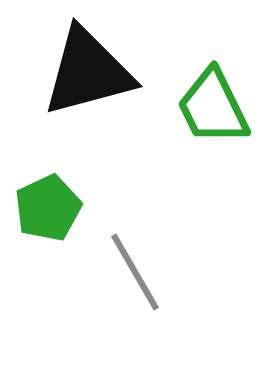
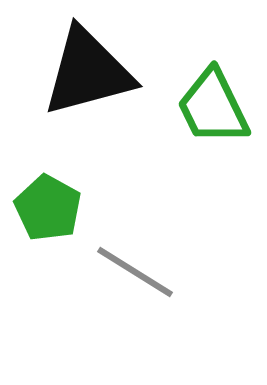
green pentagon: rotated 18 degrees counterclockwise
gray line: rotated 28 degrees counterclockwise
